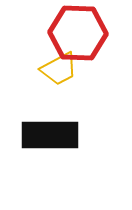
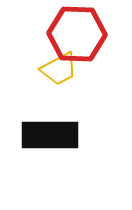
red hexagon: moved 1 px left, 1 px down
